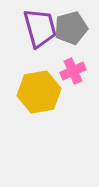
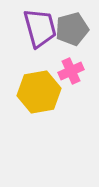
gray pentagon: moved 1 px right, 1 px down
pink cross: moved 2 px left
